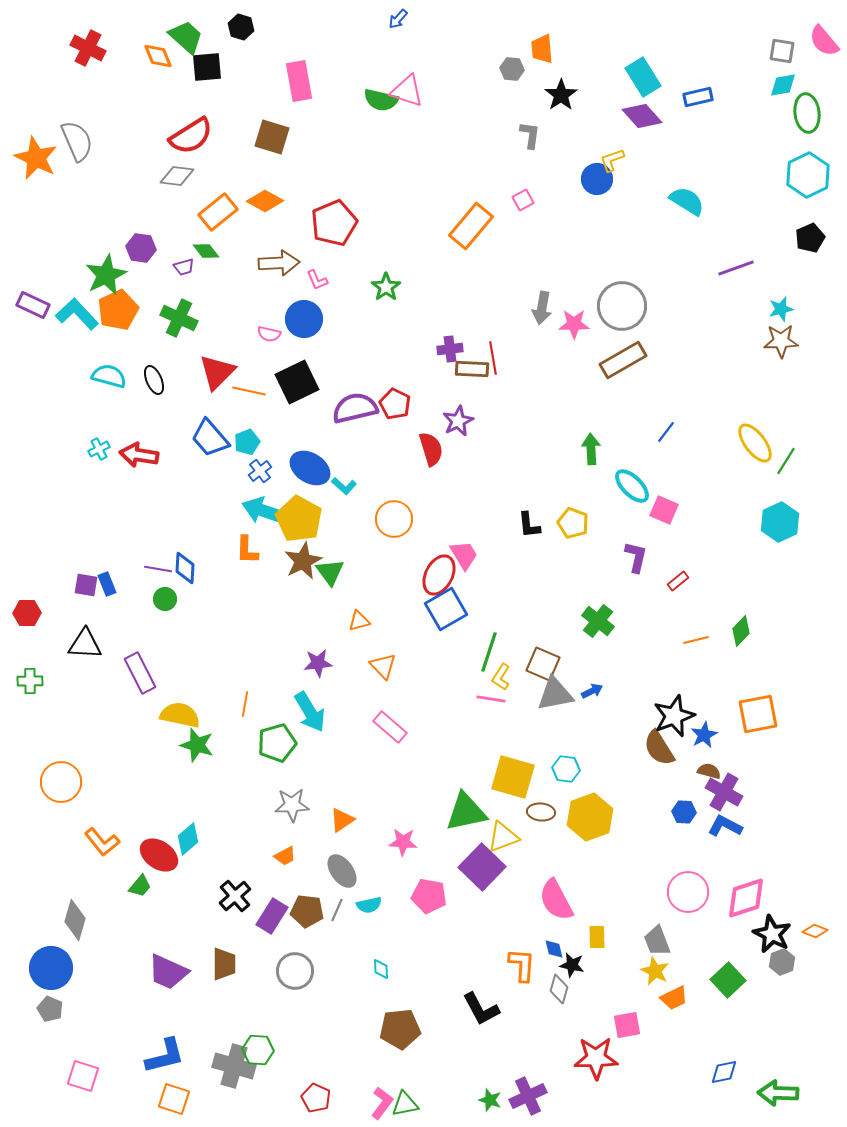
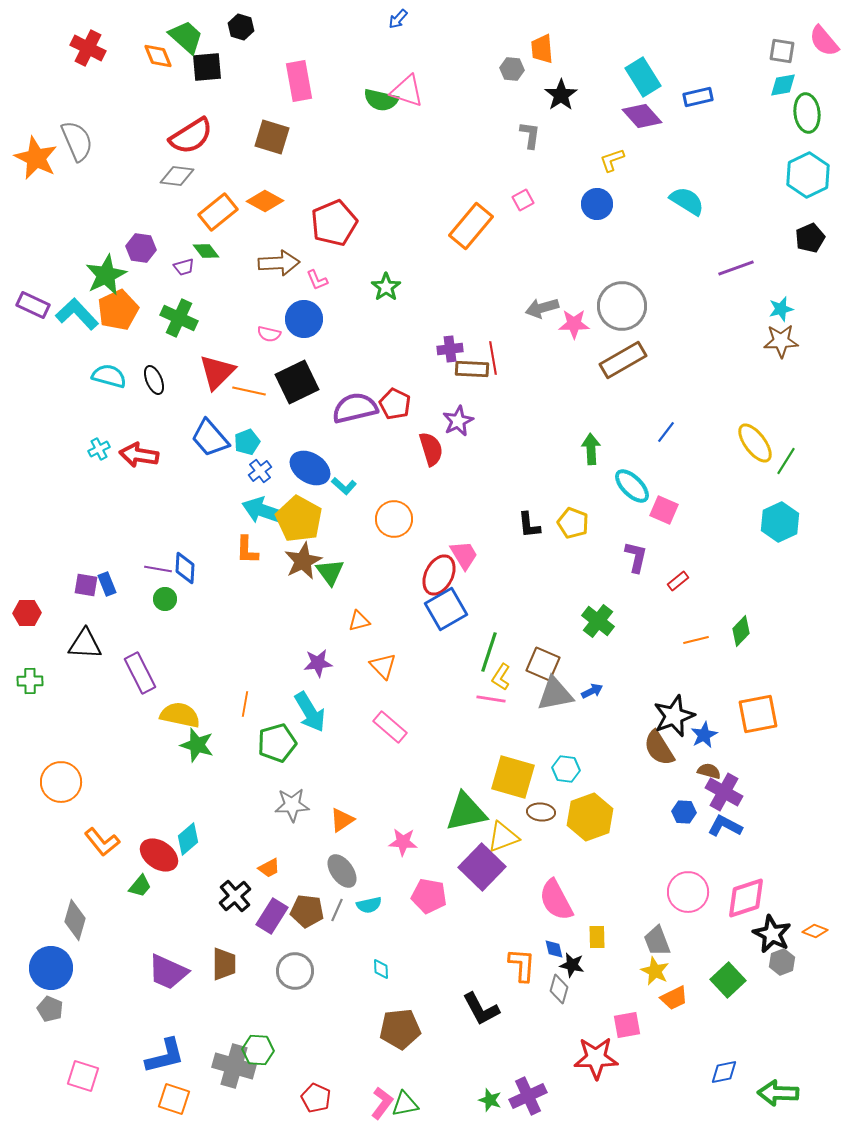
blue circle at (597, 179): moved 25 px down
gray arrow at (542, 308): rotated 64 degrees clockwise
orange trapezoid at (285, 856): moved 16 px left, 12 px down
